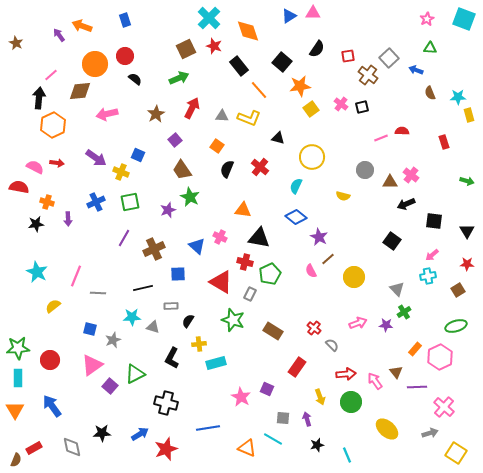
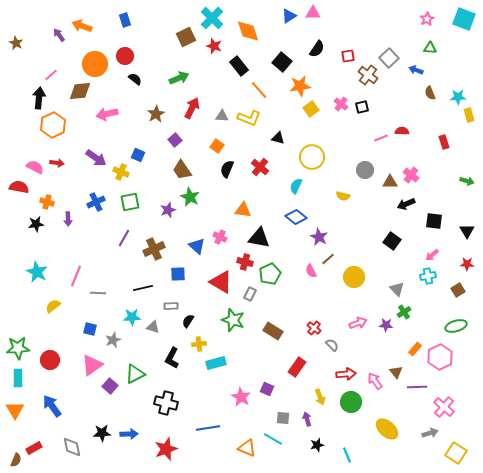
cyan cross at (209, 18): moved 3 px right
brown square at (186, 49): moved 12 px up
blue arrow at (140, 434): moved 11 px left; rotated 30 degrees clockwise
